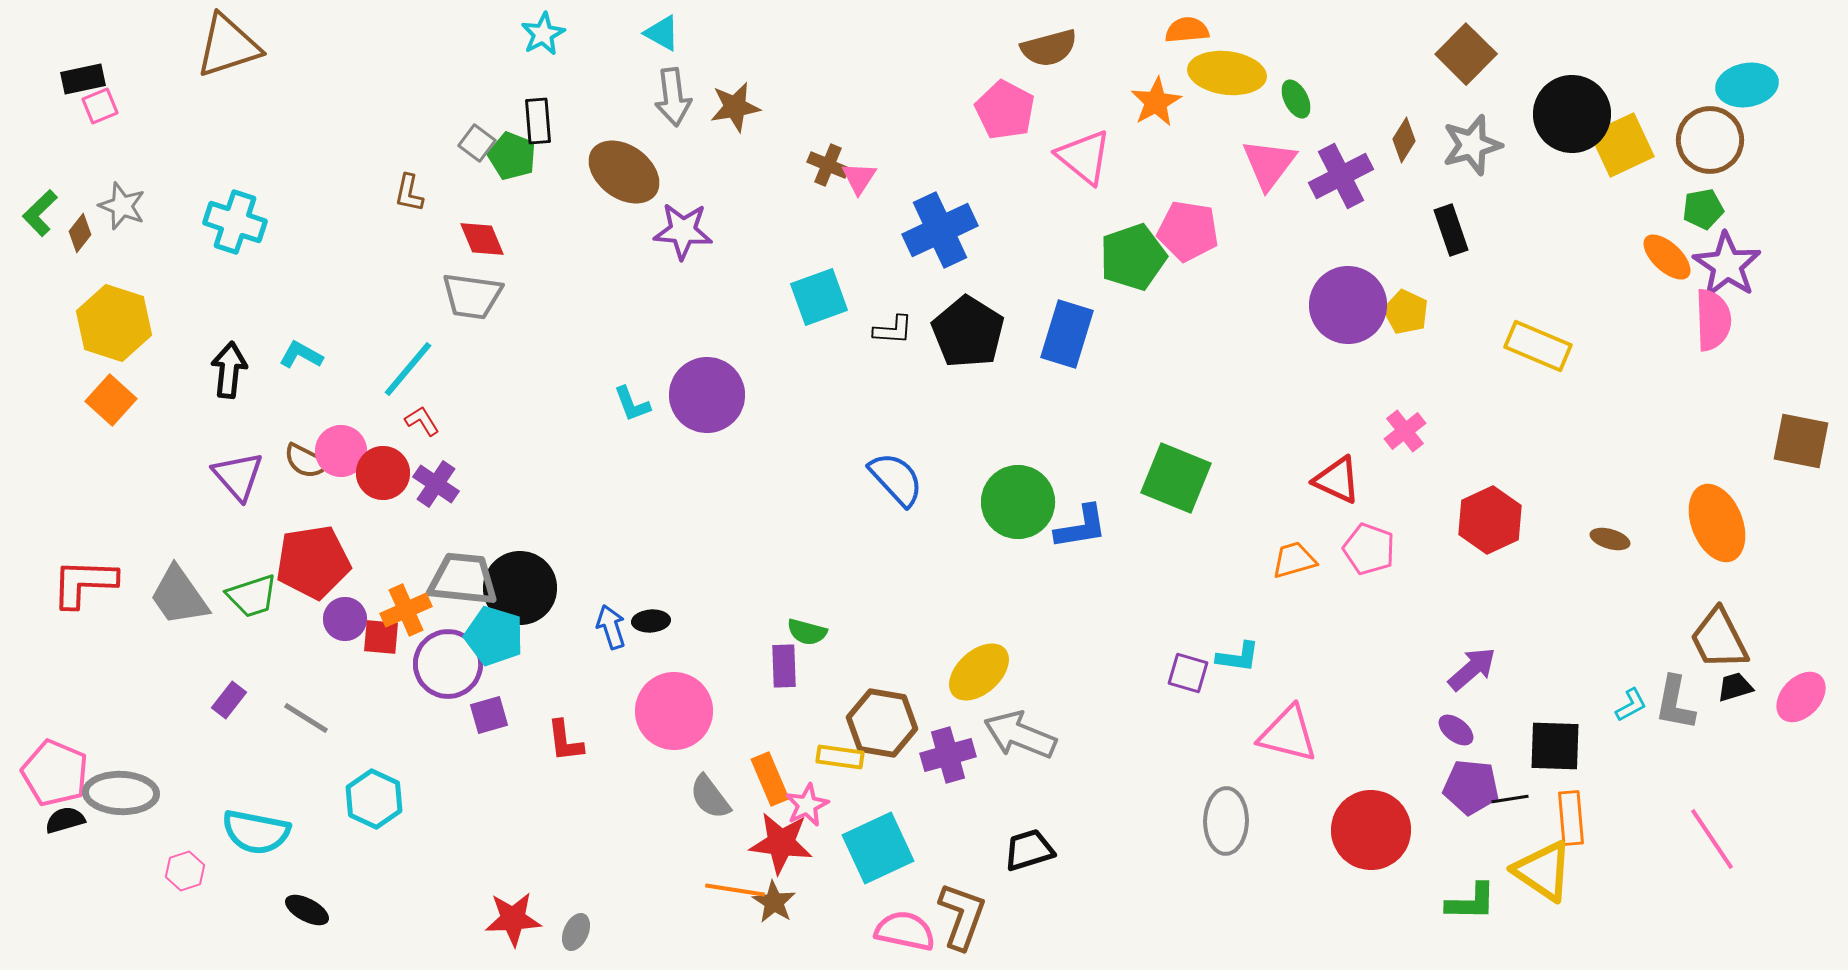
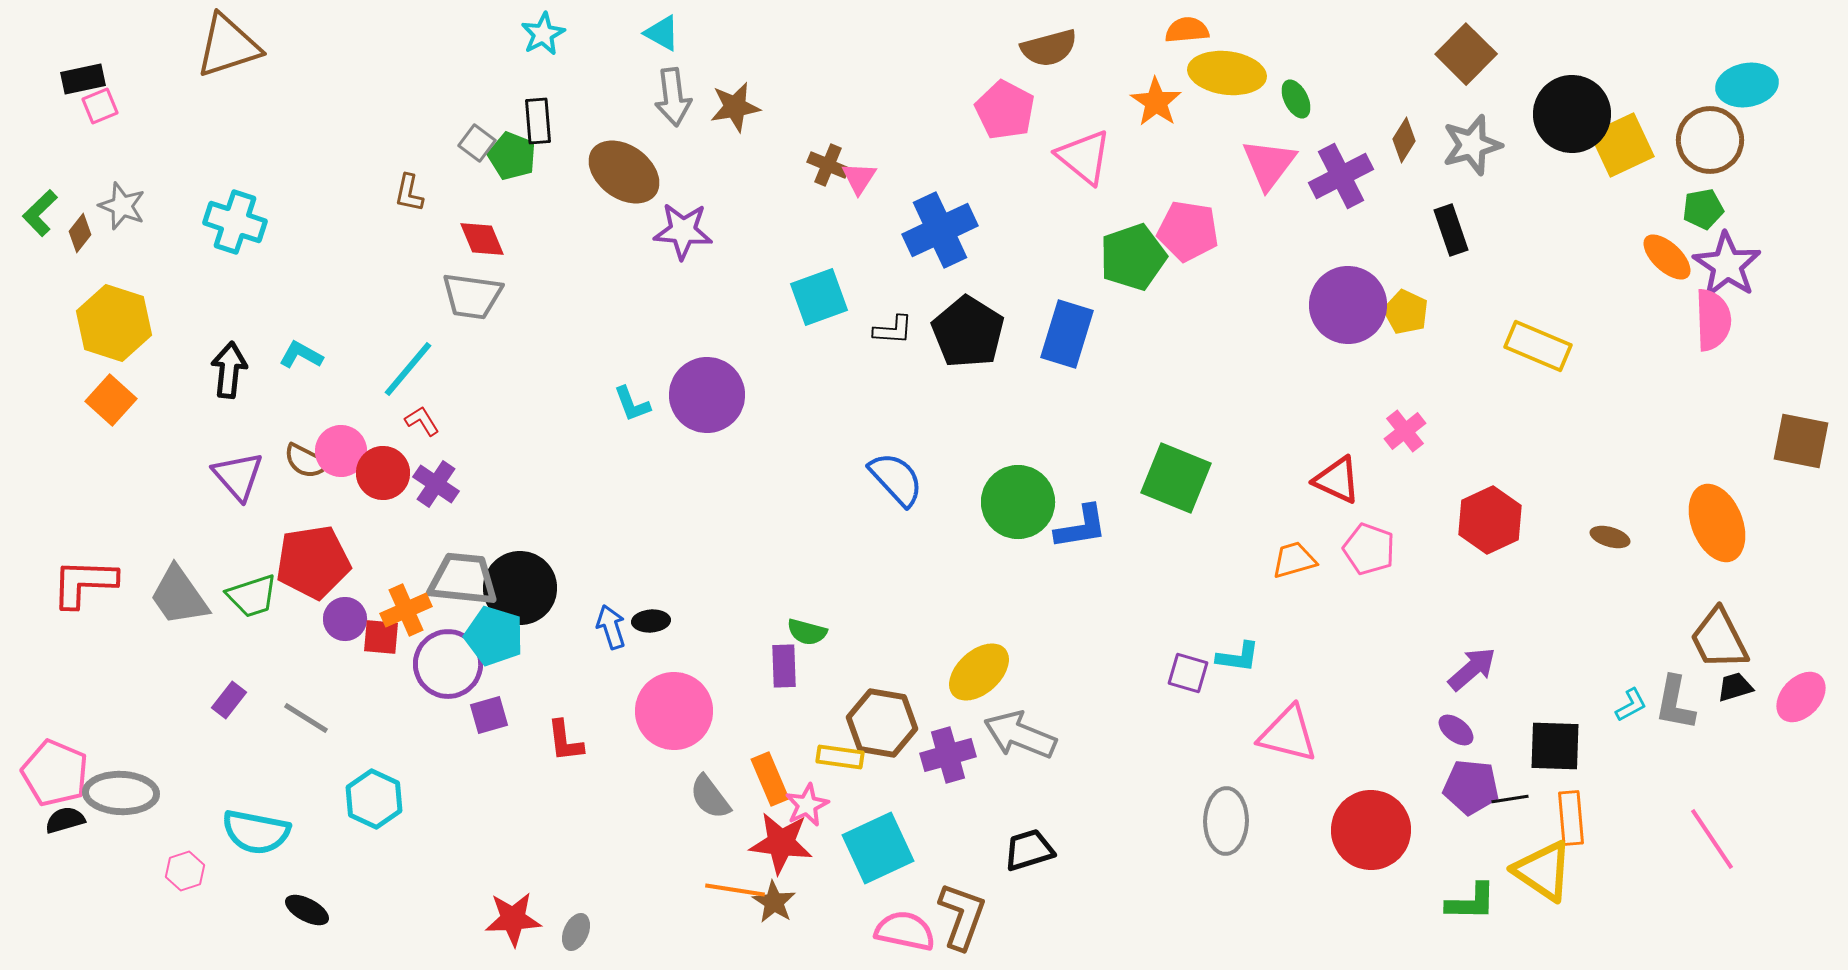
orange star at (1156, 102): rotated 9 degrees counterclockwise
brown ellipse at (1610, 539): moved 2 px up
